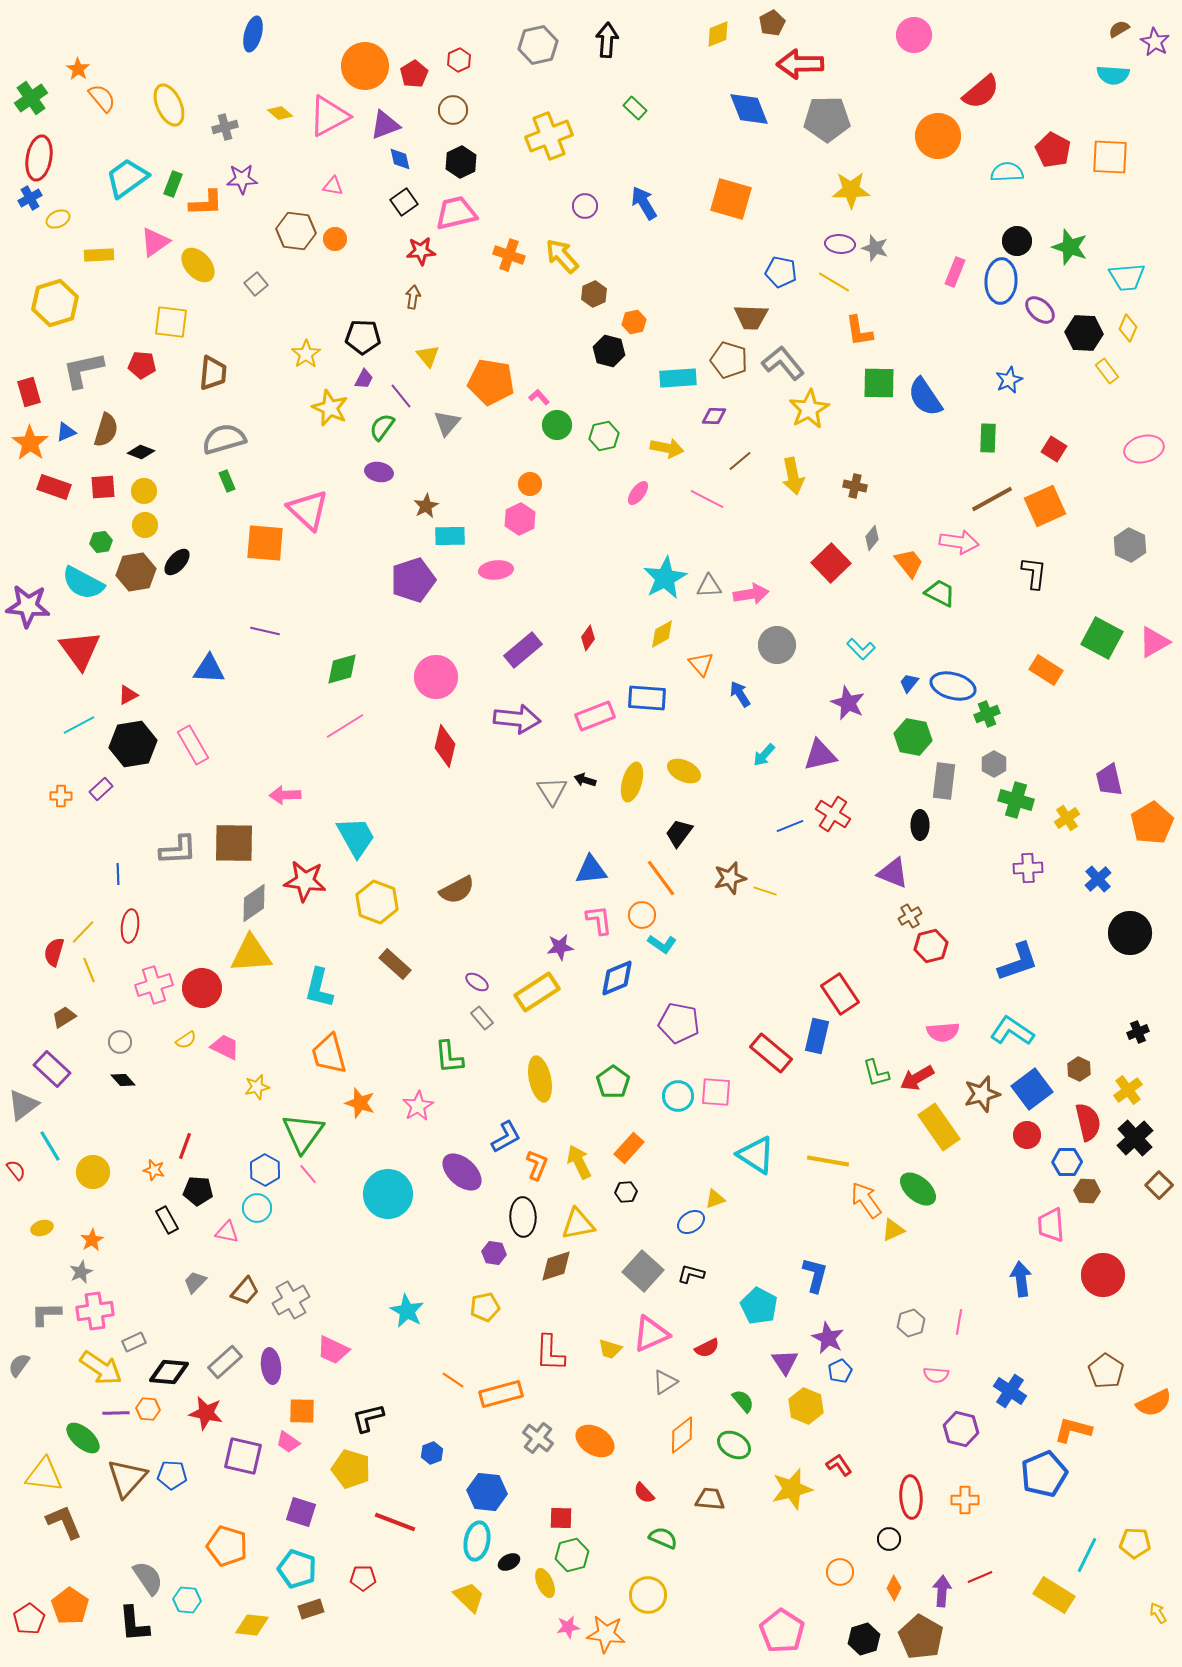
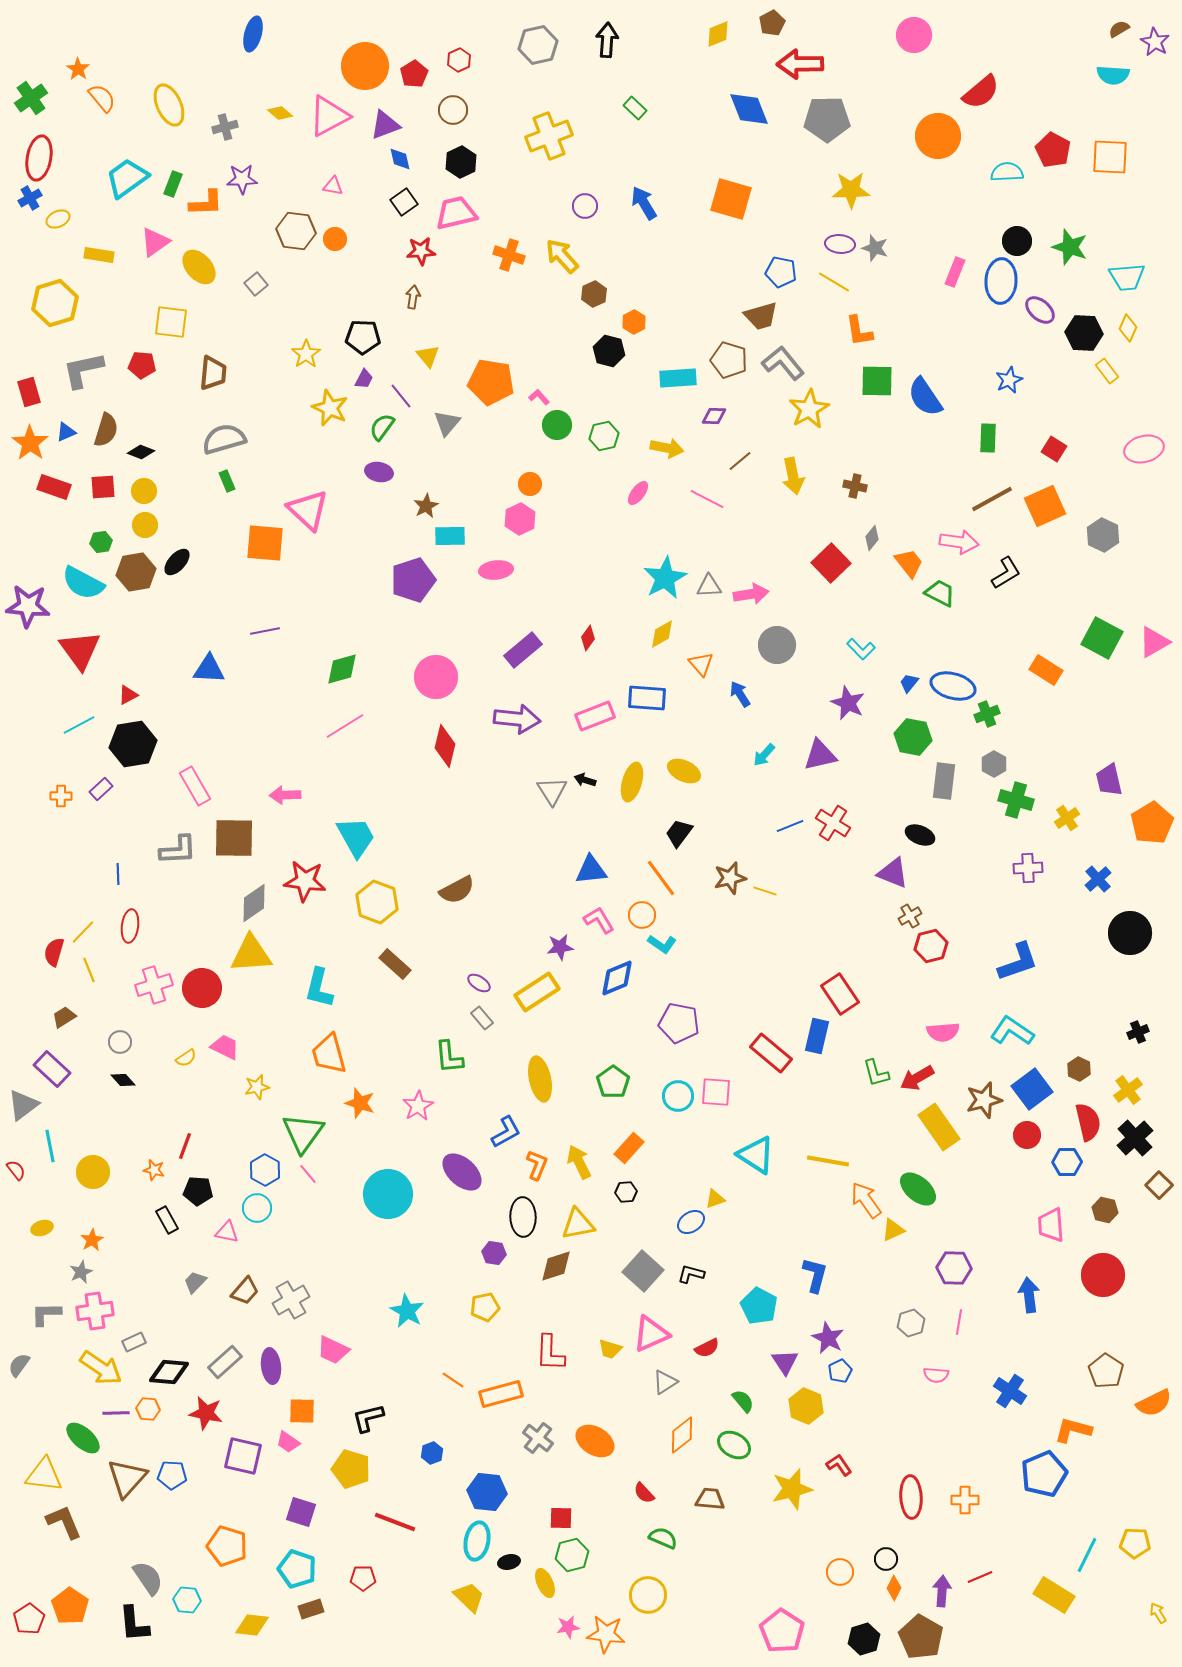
yellow rectangle at (99, 255): rotated 12 degrees clockwise
yellow ellipse at (198, 265): moved 1 px right, 2 px down
brown trapezoid at (751, 317): moved 10 px right, 1 px up; rotated 18 degrees counterclockwise
orange hexagon at (634, 322): rotated 15 degrees counterclockwise
green square at (879, 383): moved 2 px left, 2 px up
gray hexagon at (1130, 545): moved 27 px left, 10 px up
black L-shape at (1034, 573): moved 28 px left; rotated 52 degrees clockwise
purple line at (265, 631): rotated 24 degrees counterclockwise
pink rectangle at (193, 745): moved 2 px right, 41 px down
red cross at (833, 814): moved 9 px down
black ellipse at (920, 825): moved 10 px down; rotated 68 degrees counterclockwise
brown square at (234, 843): moved 5 px up
pink L-shape at (599, 920): rotated 24 degrees counterclockwise
purple ellipse at (477, 982): moved 2 px right, 1 px down
yellow semicircle at (186, 1040): moved 18 px down
brown star at (982, 1094): moved 2 px right, 6 px down
blue L-shape at (506, 1137): moved 5 px up
cyan line at (50, 1146): rotated 20 degrees clockwise
brown hexagon at (1087, 1191): moved 18 px right, 19 px down; rotated 10 degrees clockwise
blue arrow at (1021, 1279): moved 8 px right, 16 px down
purple hexagon at (961, 1429): moved 7 px left, 161 px up; rotated 12 degrees counterclockwise
black circle at (889, 1539): moved 3 px left, 20 px down
black ellipse at (509, 1562): rotated 15 degrees clockwise
